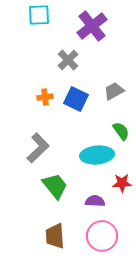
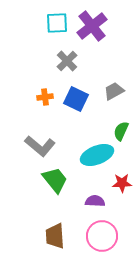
cyan square: moved 18 px right, 8 px down
gray cross: moved 1 px left, 1 px down
green semicircle: rotated 120 degrees counterclockwise
gray L-shape: moved 2 px right, 2 px up; rotated 84 degrees clockwise
cyan ellipse: rotated 16 degrees counterclockwise
green trapezoid: moved 6 px up
